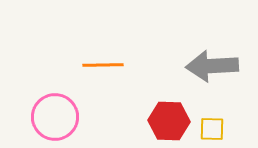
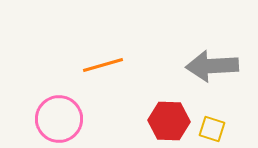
orange line: rotated 15 degrees counterclockwise
pink circle: moved 4 px right, 2 px down
yellow square: rotated 16 degrees clockwise
